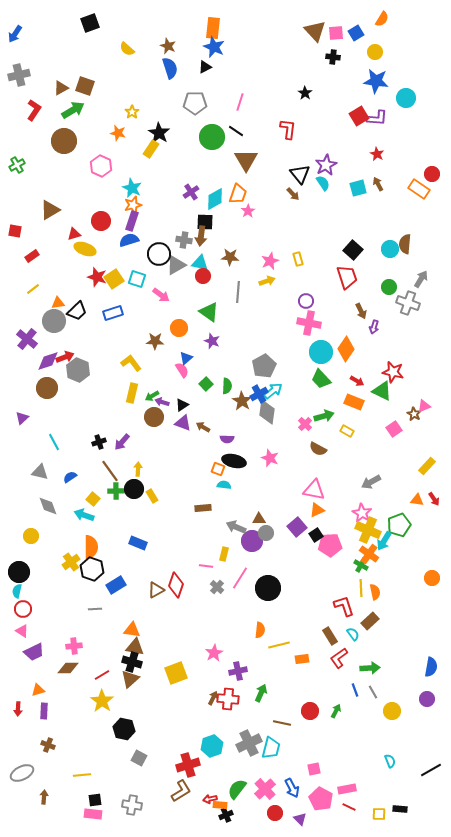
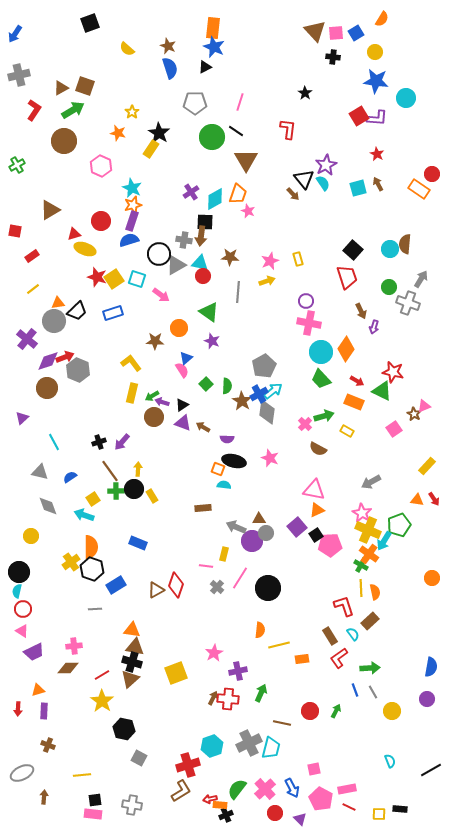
black triangle at (300, 174): moved 4 px right, 5 px down
pink star at (248, 211): rotated 16 degrees counterclockwise
yellow square at (93, 499): rotated 16 degrees clockwise
